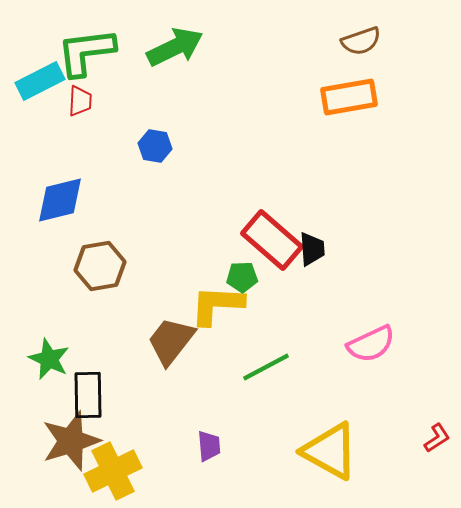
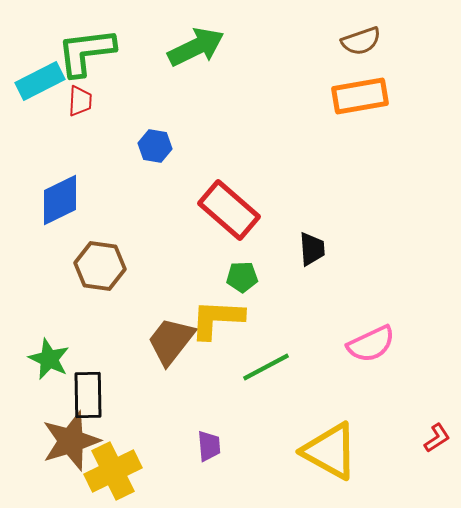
green arrow: moved 21 px right
orange rectangle: moved 11 px right, 1 px up
blue diamond: rotated 12 degrees counterclockwise
red rectangle: moved 43 px left, 30 px up
brown hexagon: rotated 18 degrees clockwise
yellow L-shape: moved 14 px down
